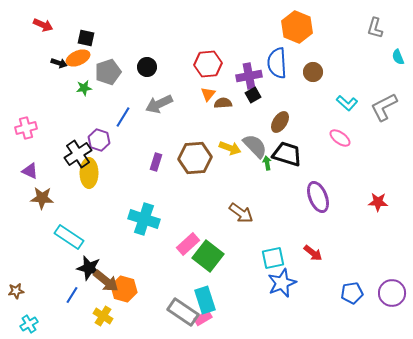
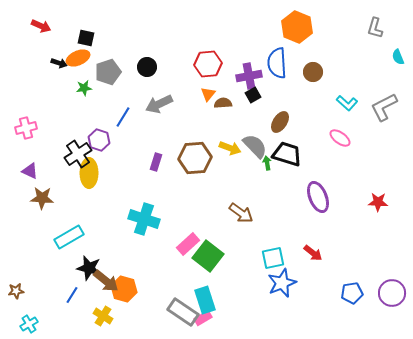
red arrow at (43, 25): moved 2 px left, 1 px down
cyan rectangle at (69, 237): rotated 64 degrees counterclockwise
